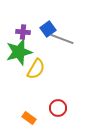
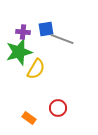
blue square: moved 2 px left; rotated 28 degrees clockwise
